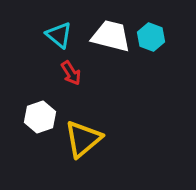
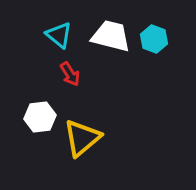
cyan hexagon: moved 3 px right, 2 px down
red arrow: moved 1 px left, 1 px down
white hexagon: rotated 12 degrees clockwise
yellow triangle: moved 1 px left, 1 px up
